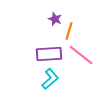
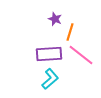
orange line: moved 1 px right, 1 px down
